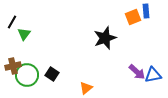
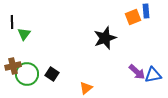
black line: rotated 32 degrees counterclockwise
green circle: moved 1 px up
